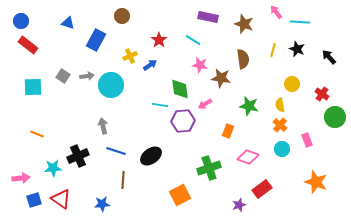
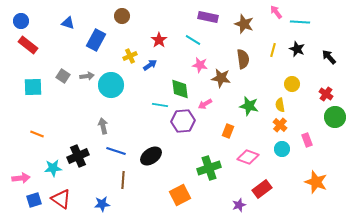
red cross at (322, 94): moved 4 px right
